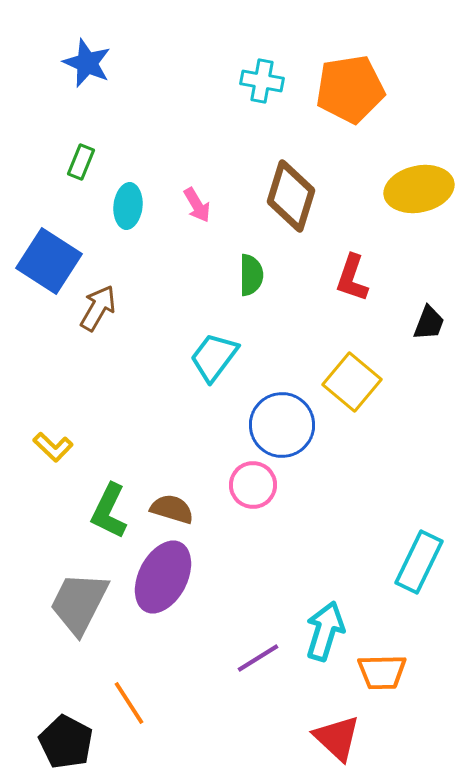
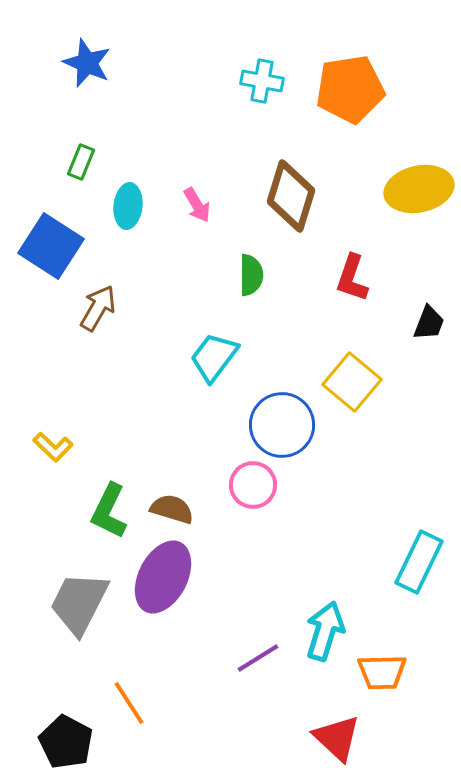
blue square: moved 2 px right, 15 px up
